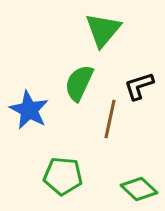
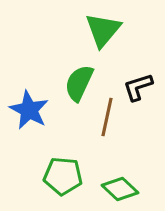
black L-shape: moved 1 px left, 1 px down
brown line: moved 3 px left, 2 px up
green diamond: moved 19 px left
